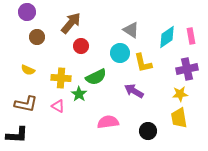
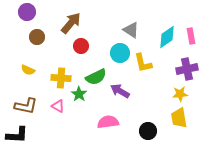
purple arrow: moved 14 px left
brown L-shape: moved 2 px down
